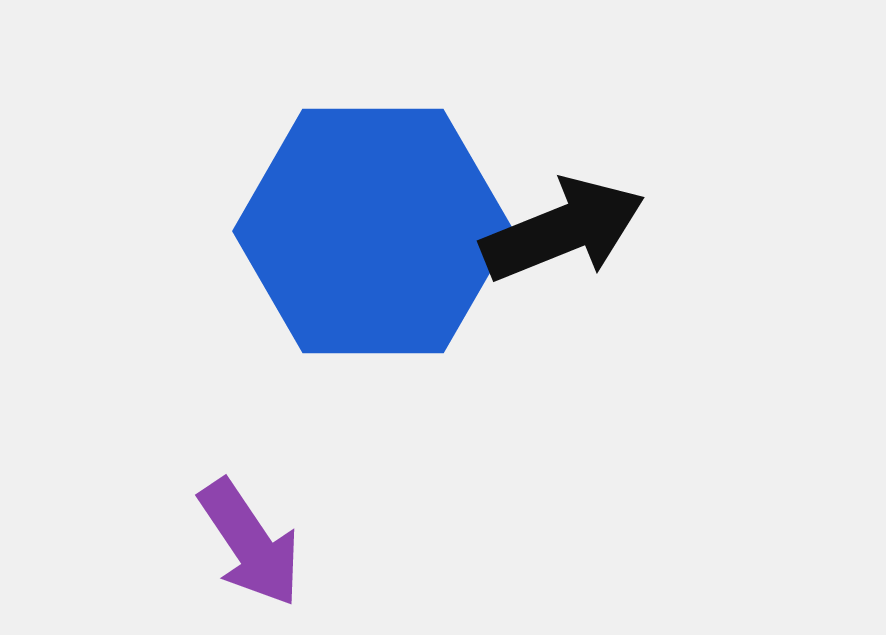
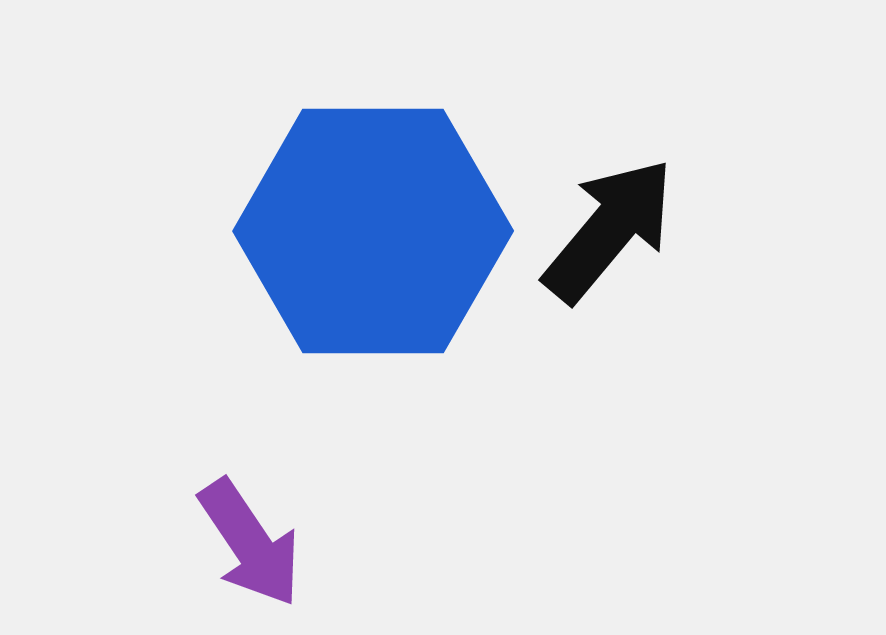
black arrow: moved 46 px right; rotated 28 degrees counterclockwise
